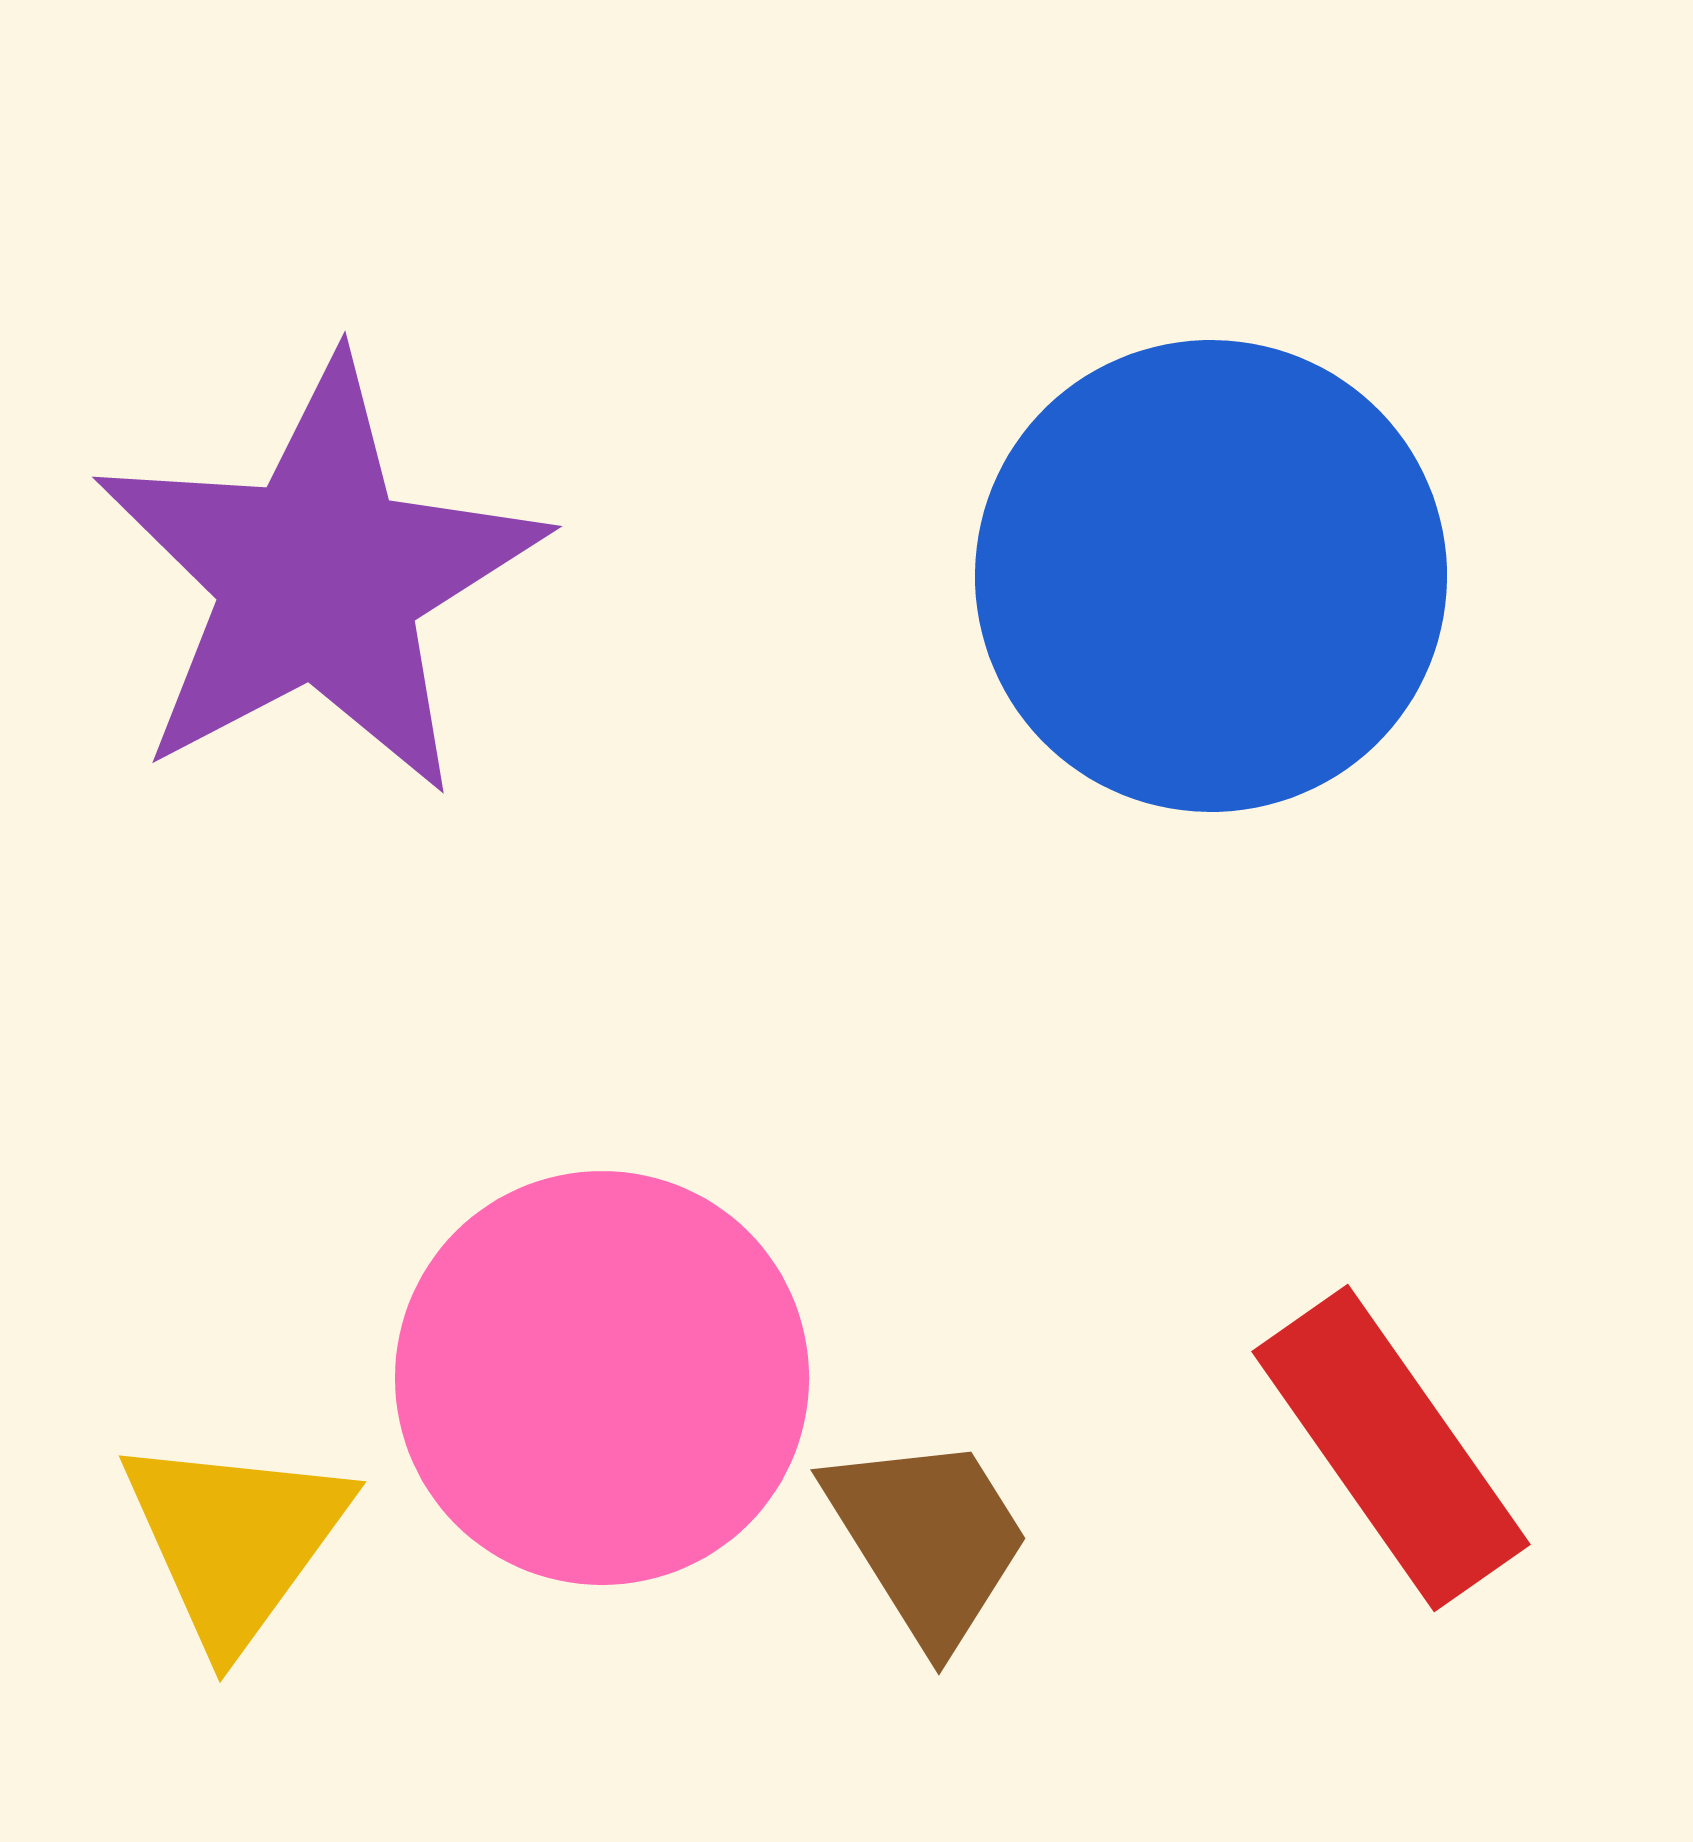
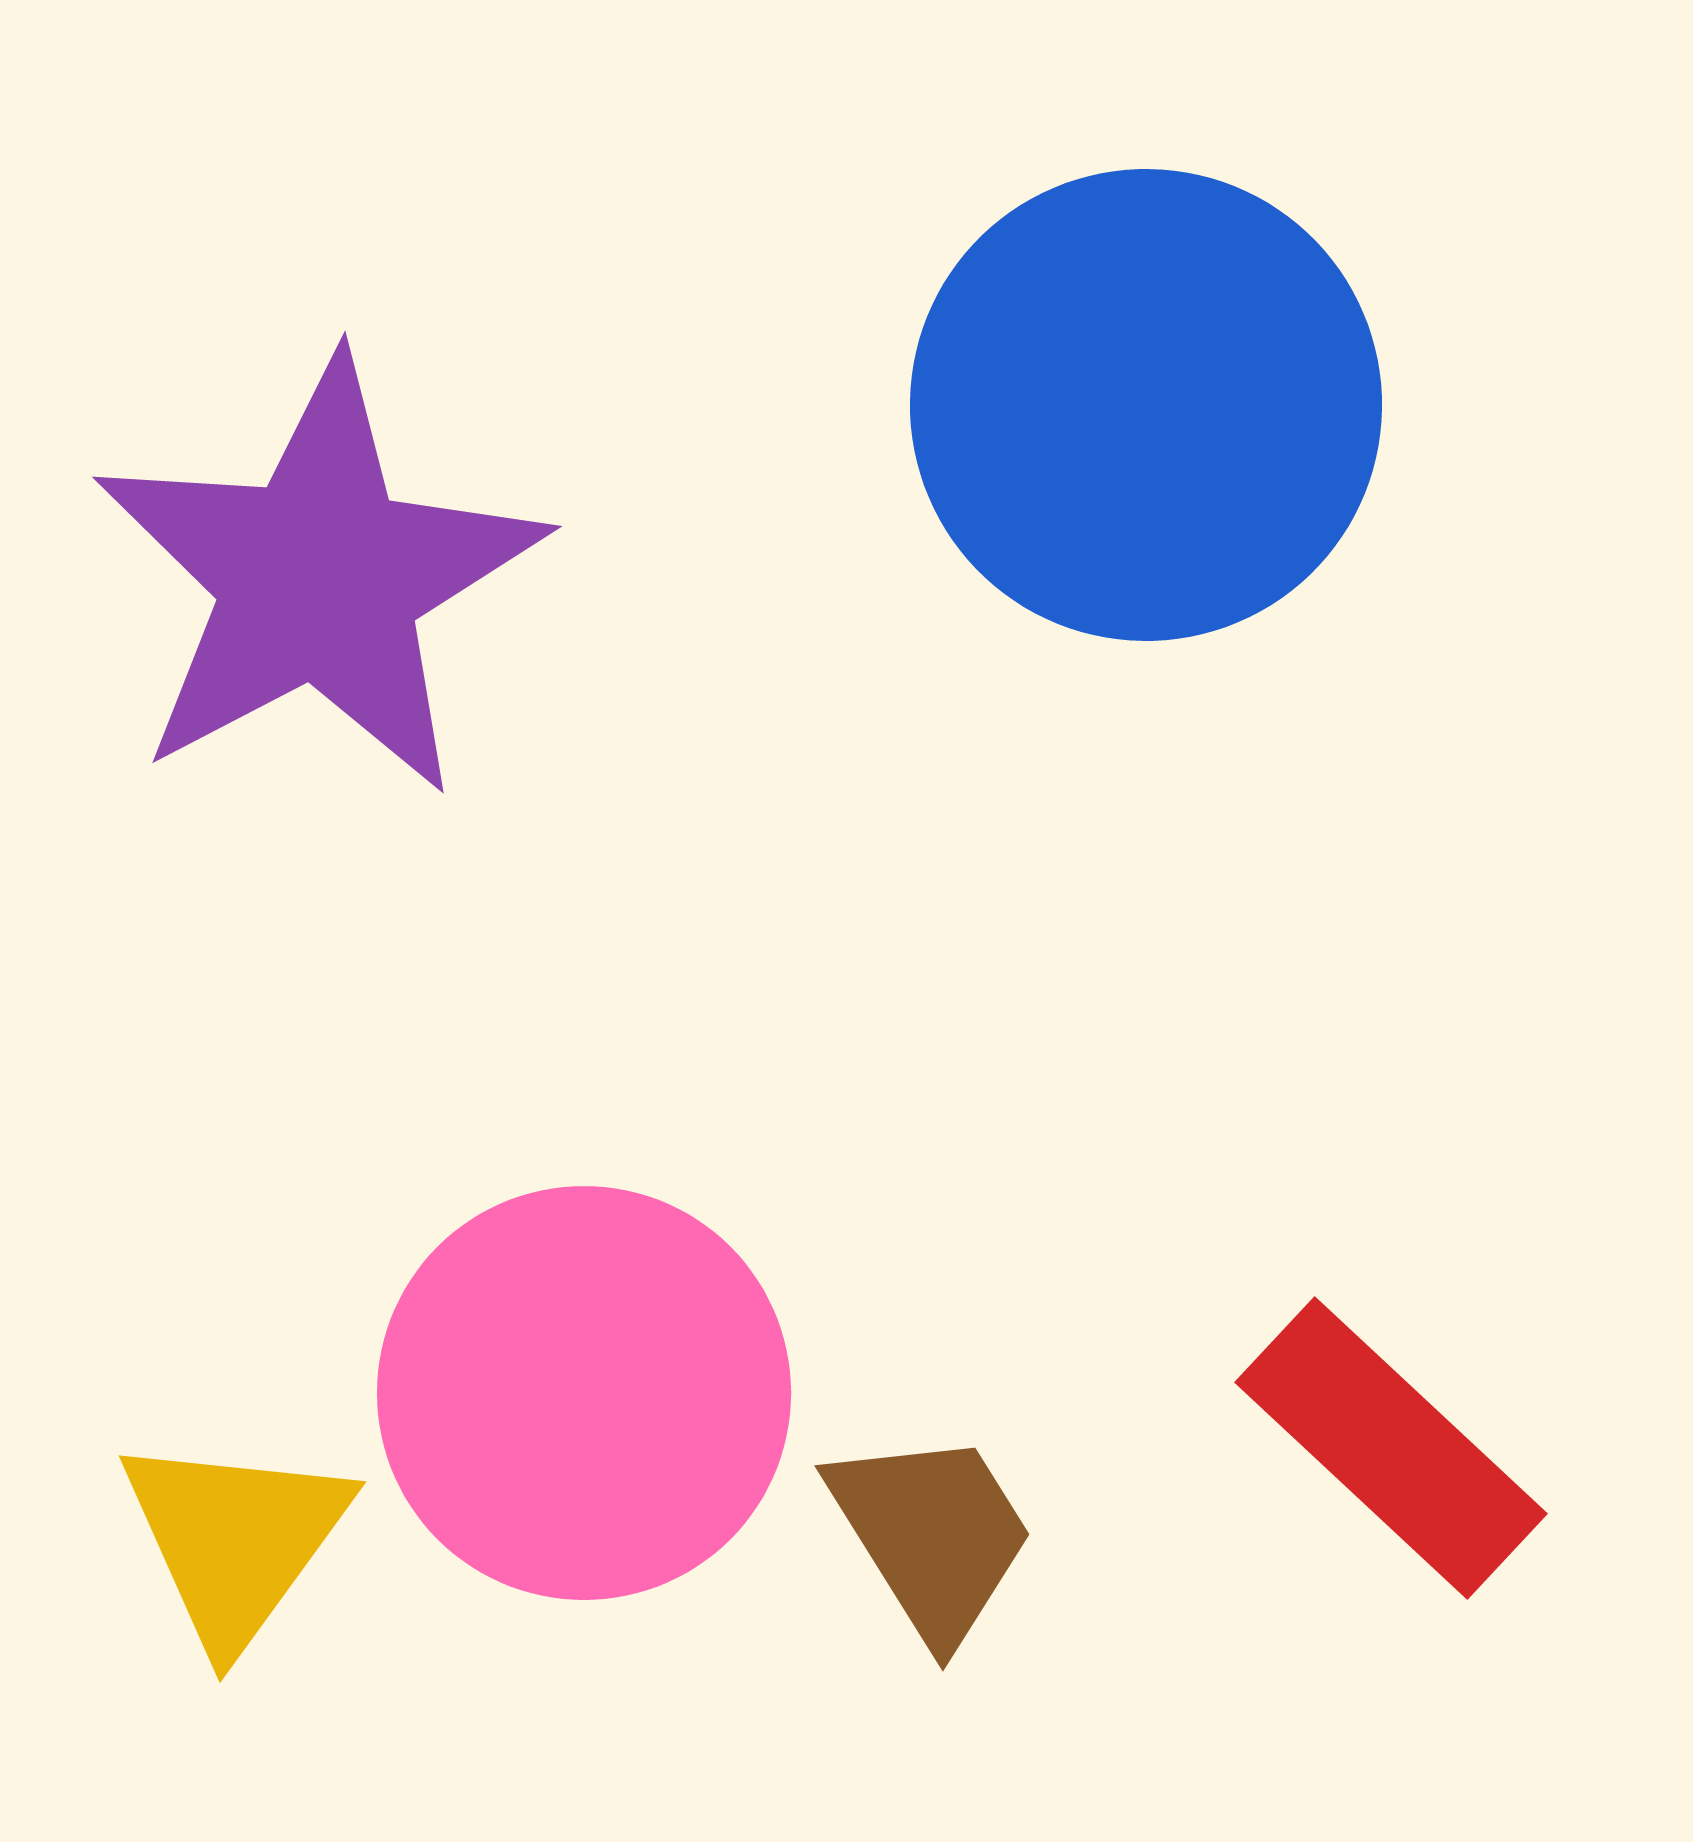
blue circle: moved 65 px left, 171 px up
pink circle: moved 18 px left, 15 px down
red rectangle: rotated 12 degrees counterclockwise
brown trapezoid: moved 4 px right, 4 px up
